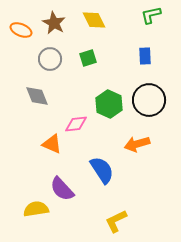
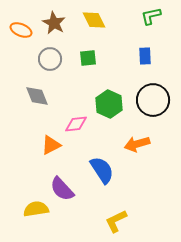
green L-shape: moved 1 px down
green square: rotated 12 degrees clockwise
black circle: moved 4 px right
orange triangle: moved 1 px left, 1 px down; rotated 50 degrees counterclockwise
